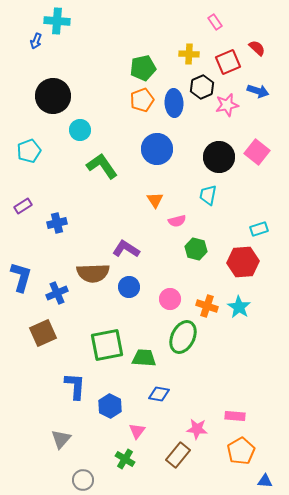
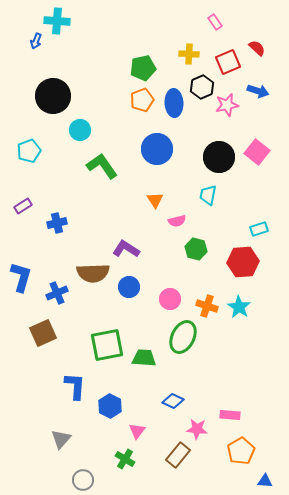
blue diamond at (159, 394): moved 14 px right, 7 px down; rotated 15 degrees clockwise
pink rectangle at (235, 416): moved 5 px left, 1 px up
